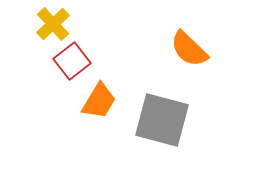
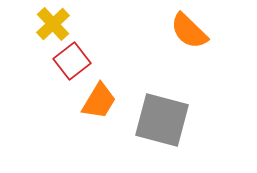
orange semicircle: moved 18 px up
